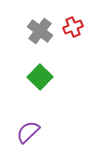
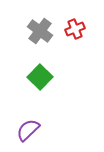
red cross: moved 2 px right, 2 px down
purple semicircle: moved 2 px up
